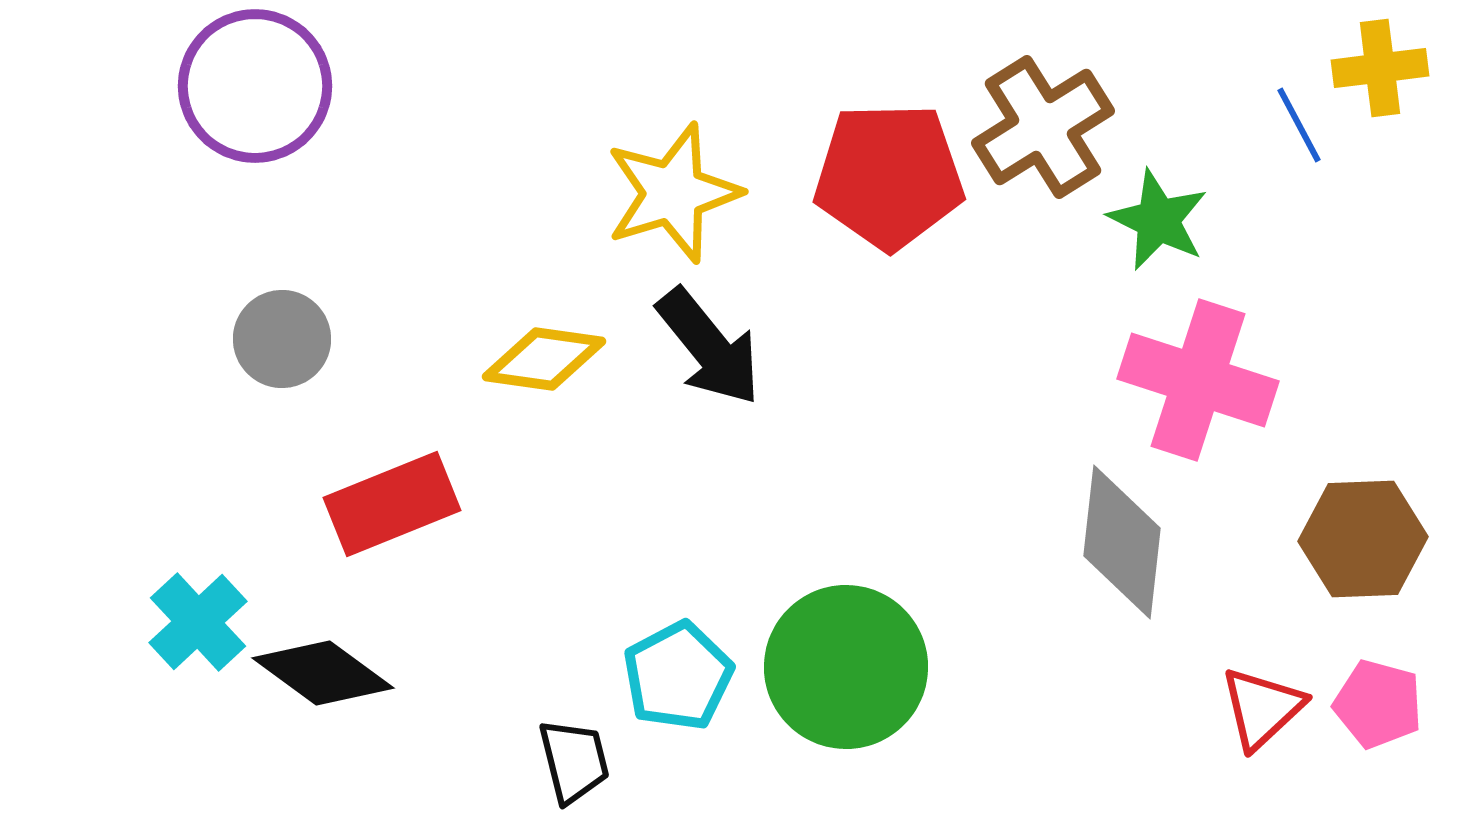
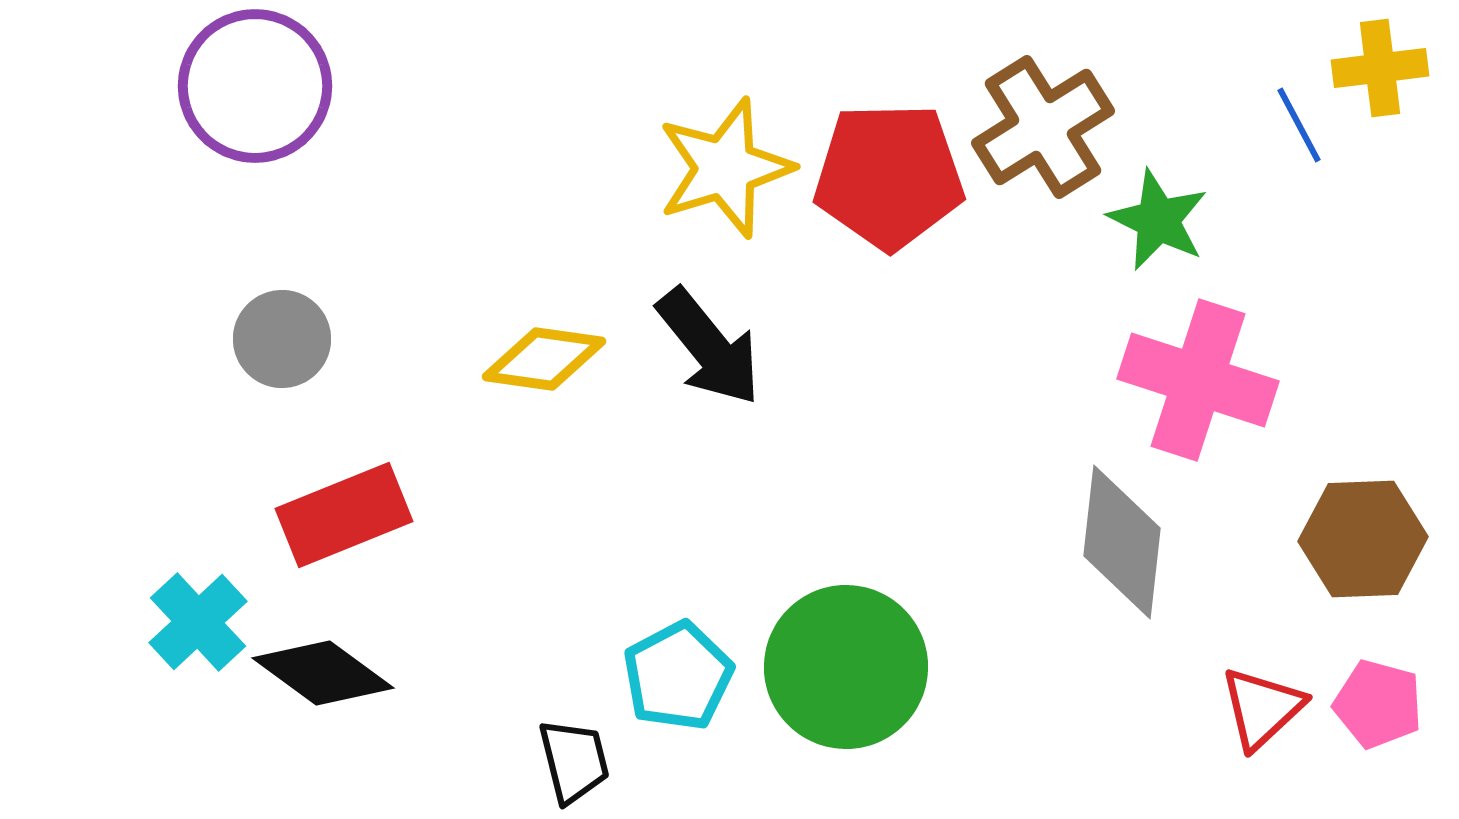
yellow star: moved 52 px right, 25 px up
red rectangle: moved 48 px left, 11 px down
